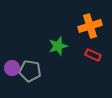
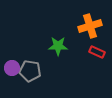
green star: rotated 18 degrees clockwise
red rectangle: moved 4 px right, 3 px up
